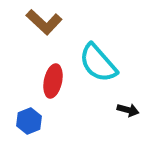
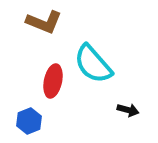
brown L-shape: rotated 21 degrees counterclockwise
cyan semicircle: moved 5 px left, 1 px down
